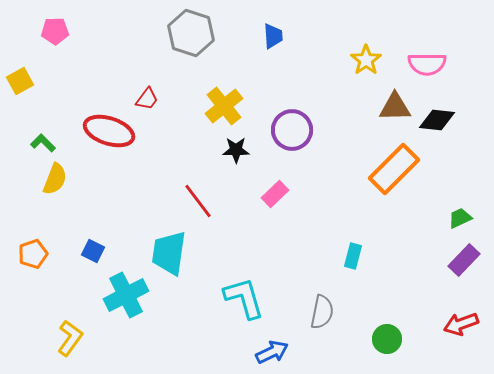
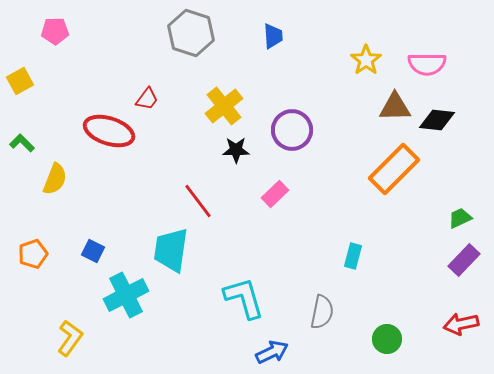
green L-shape: moved 21 px left
cyan trapezoid: moved 2 px right, 3 px up
red arrow: rotated 8 degrees clockwise
